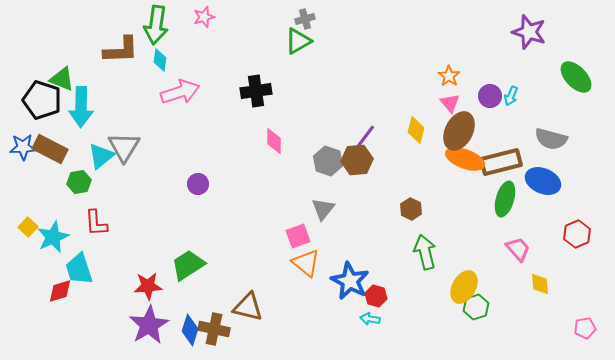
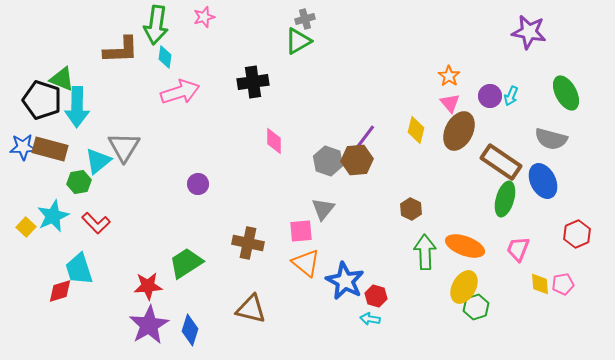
purple star at (529, 32): rotated 8 degrees counterclockwise
cyan diamond at (160, 60): moved 5 px right, 3 px up
green ellipse at (576, 77): moved 10 px left, 16 px down; rotated 16 degrees clockwise
black cross at (256, 91): moved 3 px left, 9 px up
cyan arrow at (81, 107): moved 4 px left
brown rectangle at (50, 149): rotated 12 degrees counterclockwise
cyan triangle at (101, 156): moved 3 px left, 5 px down
orange ellipse at (465, 159): moved 87 px down
brown rectangle at (501, 162): rotated 48 degrees clockwise
blue ellipse at (543, 181): rotated 40 degrees clockwise
red L-shape at (96, 223): rotated 40 degrees counterclockwise
yellow square at (28, 227): moved 2 px left
pink square at (298, 236): moved 3 px right, 5 px up; rotated 15 degrees clockwise
cyan star at (53, 237): moved 21 px up
pink trapezoid at (518, 249): rotated 116 degrees counterclockwise
green arrow at (425, 252): rotated 12 degrees clockwise
green trapezoid at (188, 265): moved 2 px left, 2 px up
blue star at (350, 281): moved 5 px left
brown triangle at (248, 307): moved 3 px right, 2 px down
pink pentagon at (585, 328): moved 22 px left, 44 px up
brown cross at (214, 329): moved 34 px right, 86 px up
